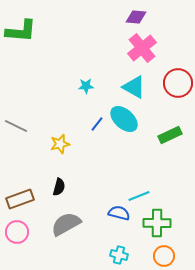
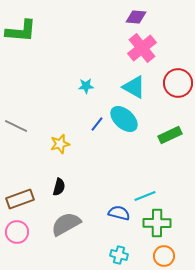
cyan line: moved 6 px right
